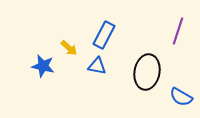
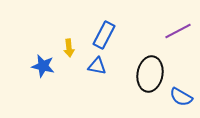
purple line: rotated 44 degrees clockwise
yellow arrow: rotated 42 degrees clockwise
black ellipse: moved 3 px right, 2 px down
